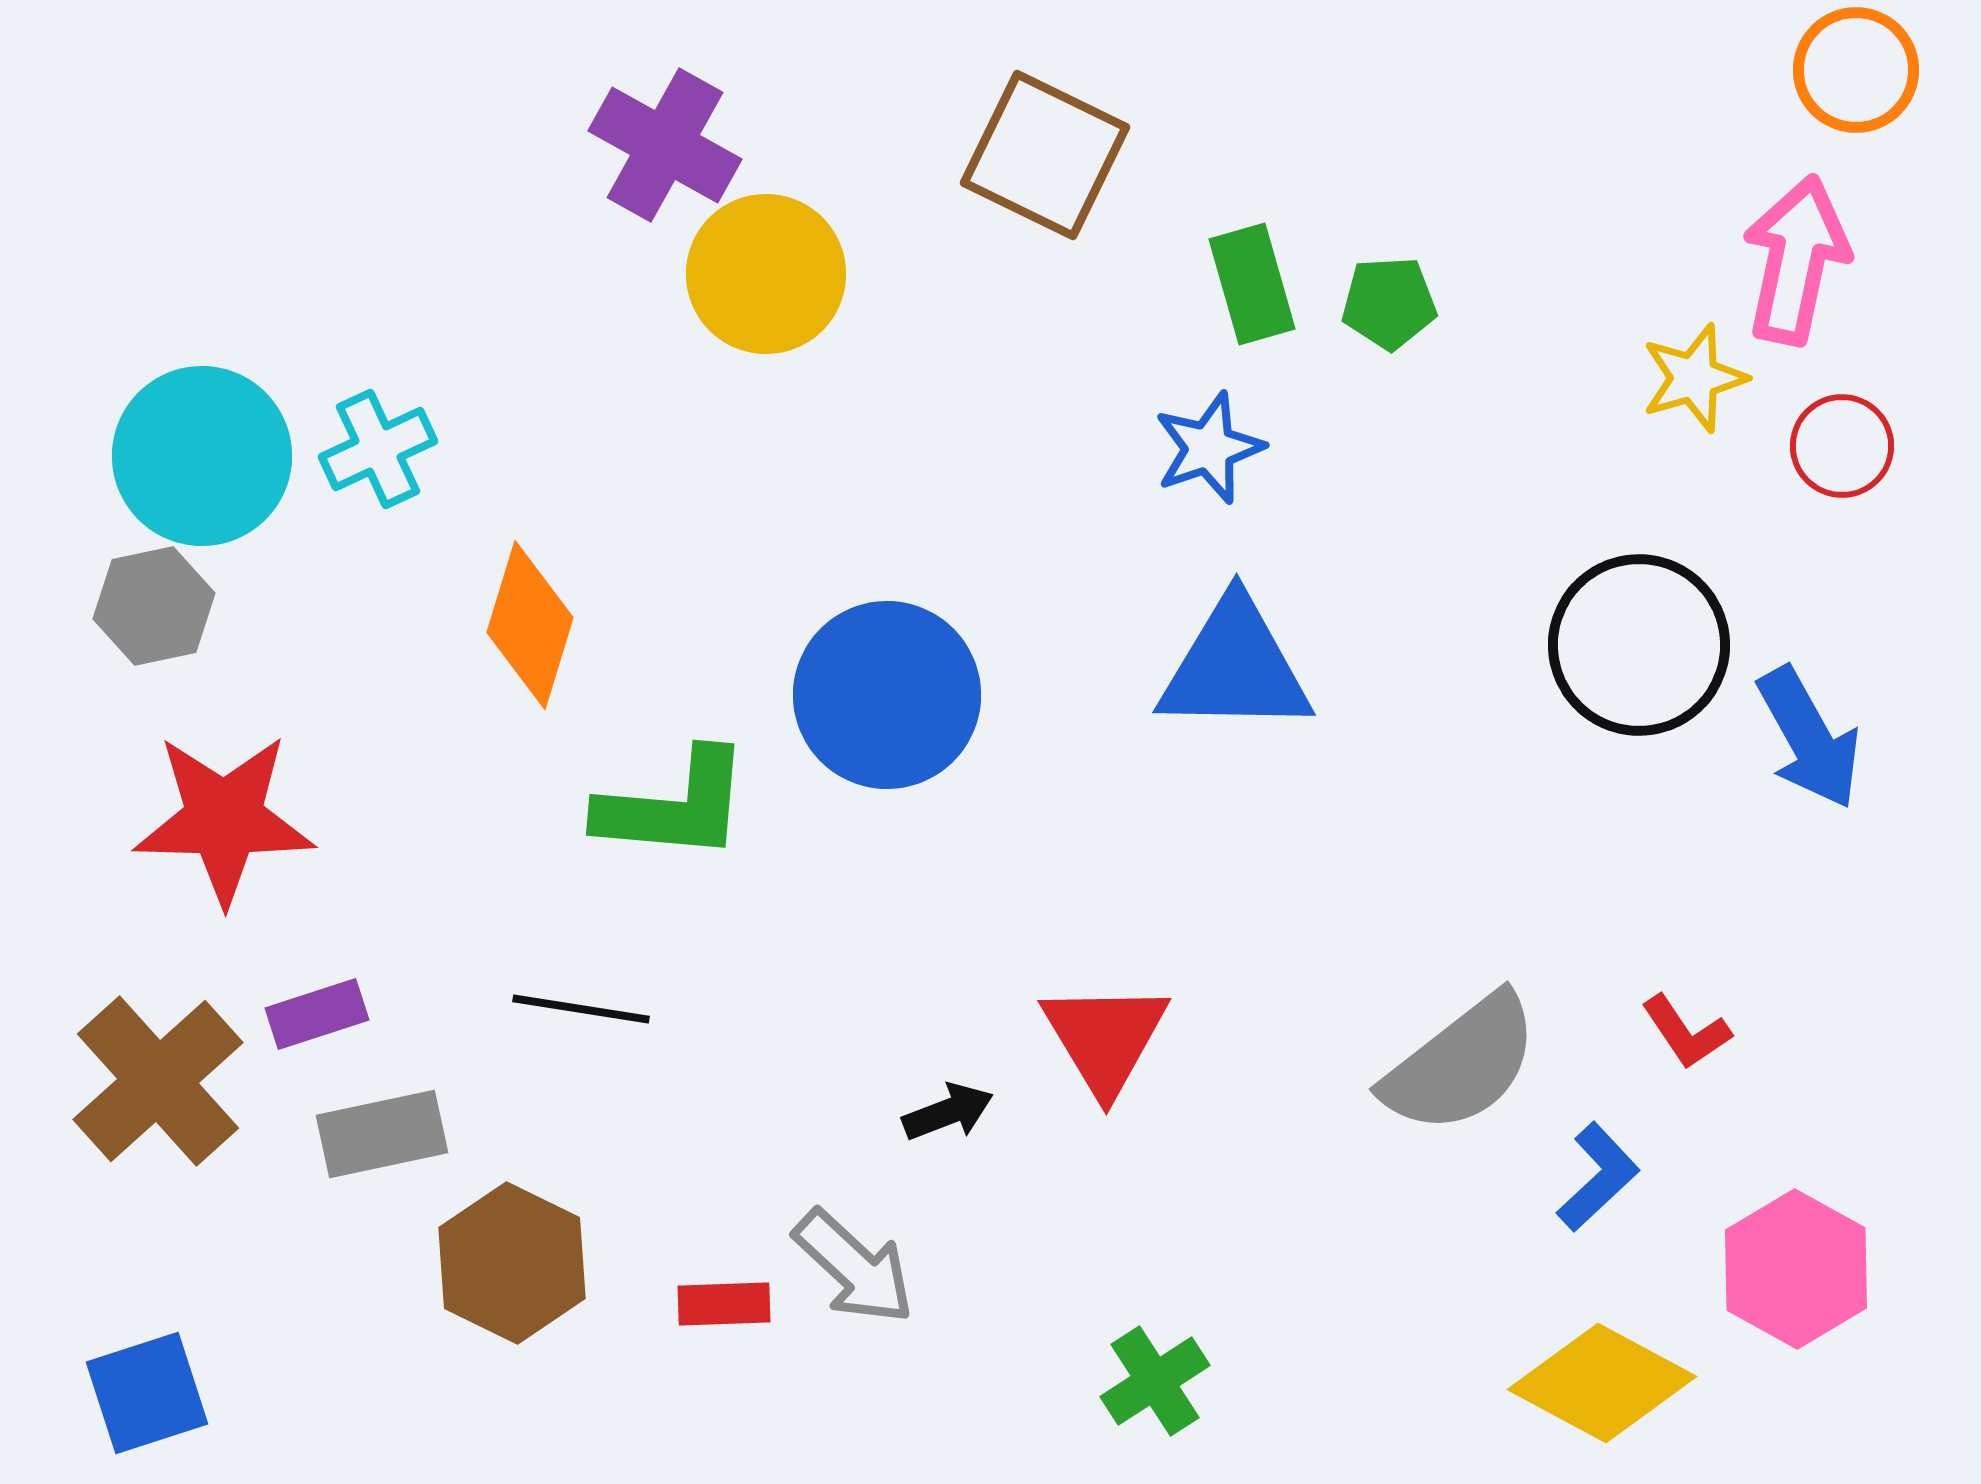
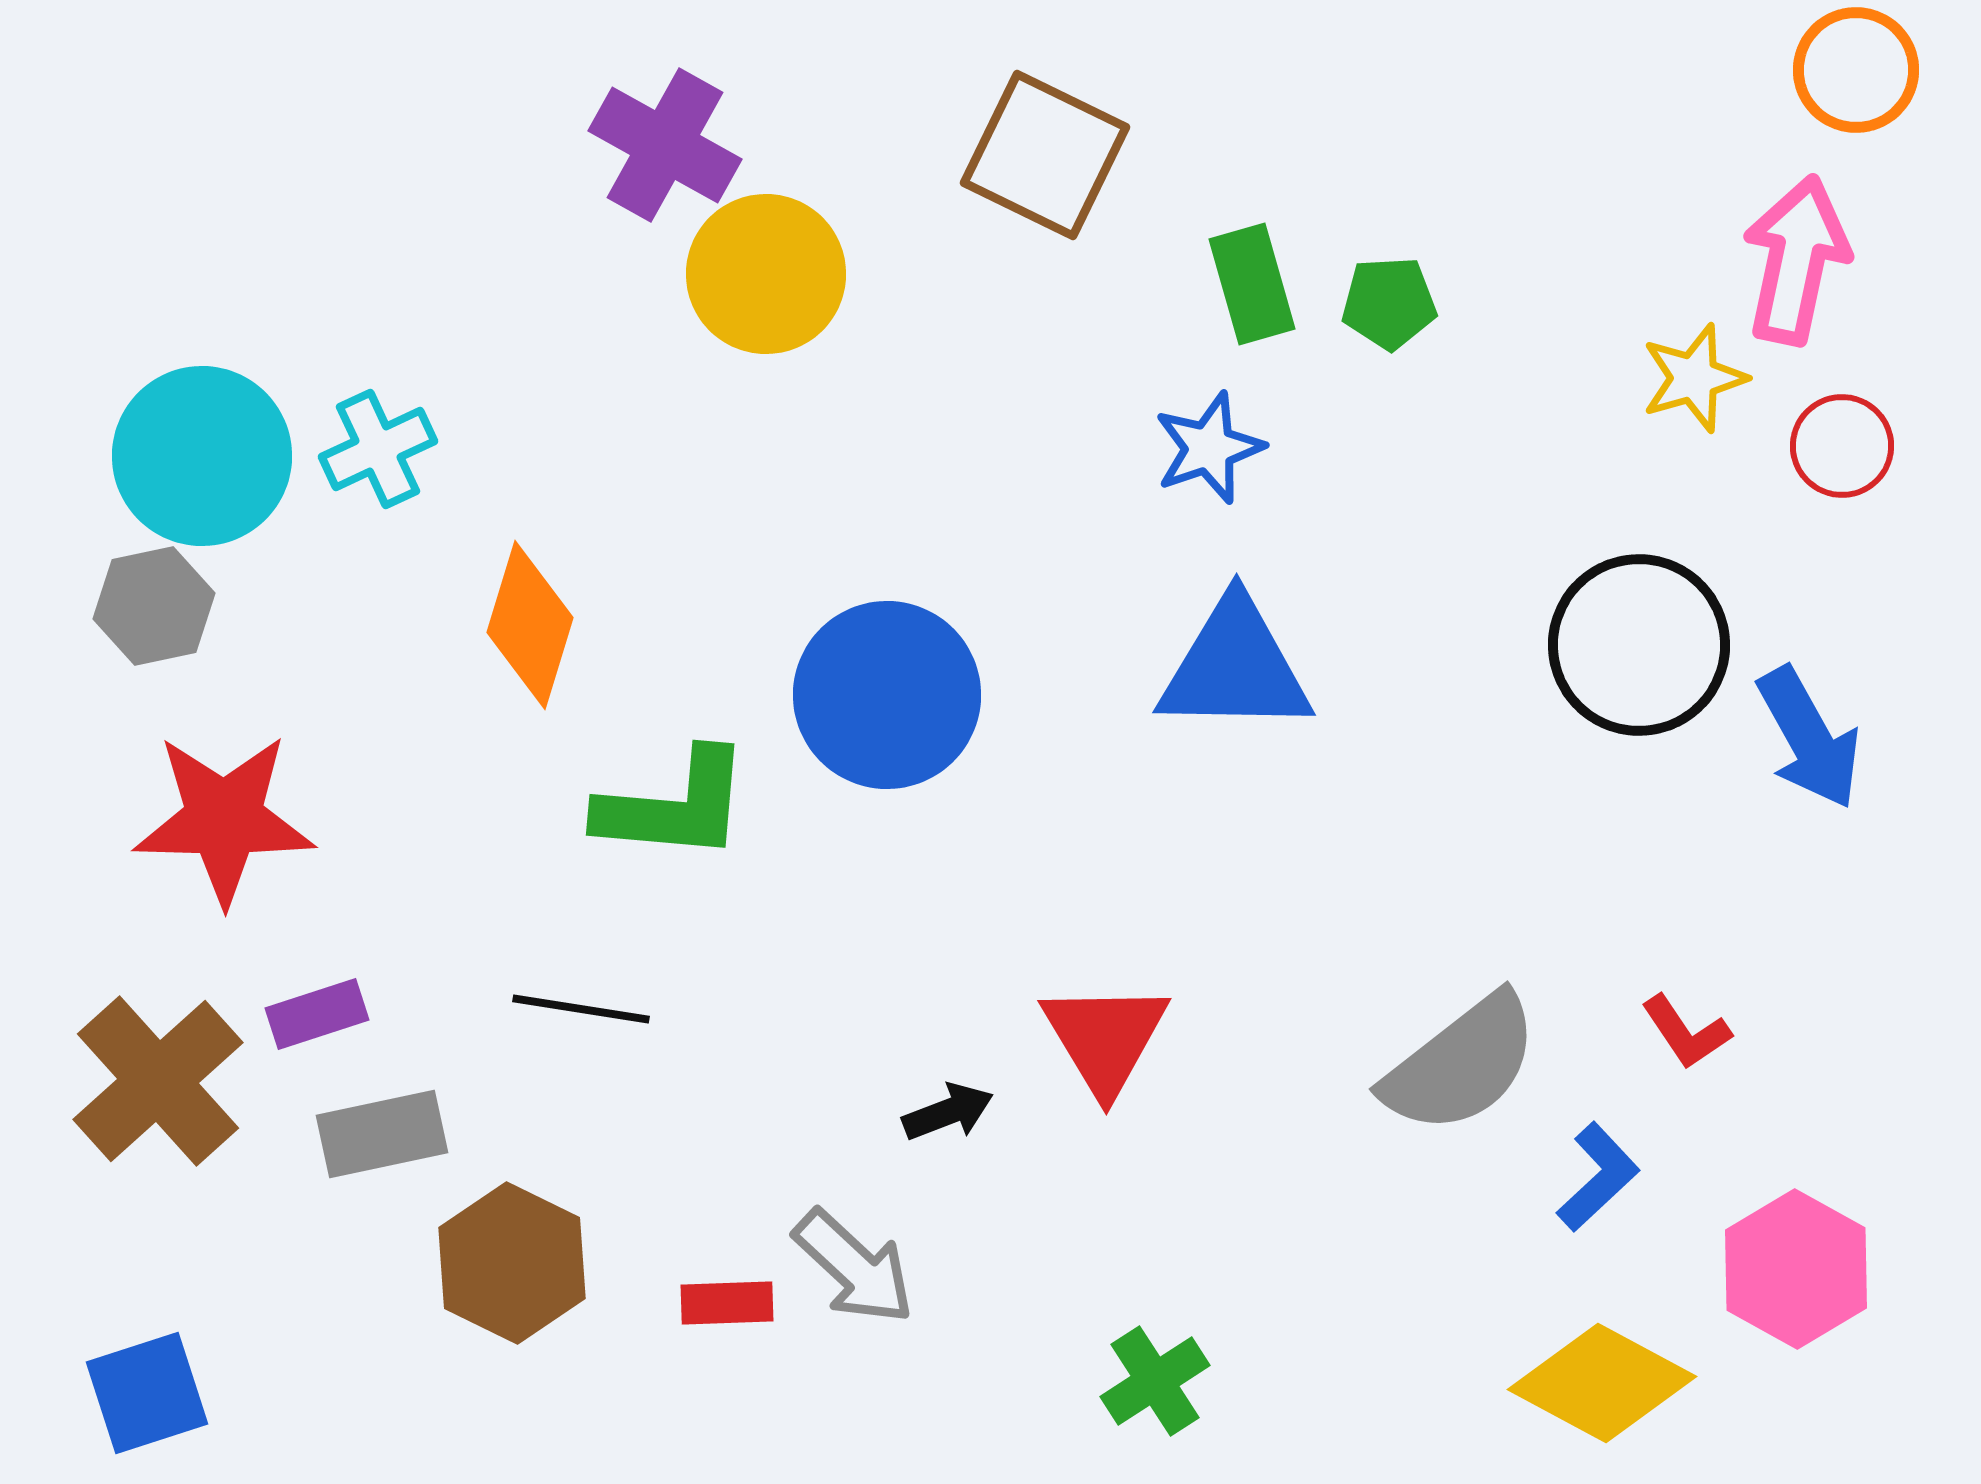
red rectangle: moved 3 px right, 1 px up
